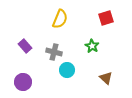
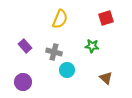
green star: rotated 24 degrees counterclockwise
